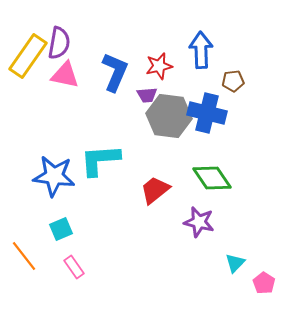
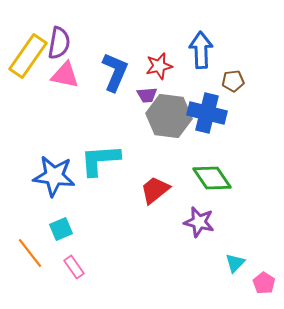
orange line: moved 6 px right, 3 px up
